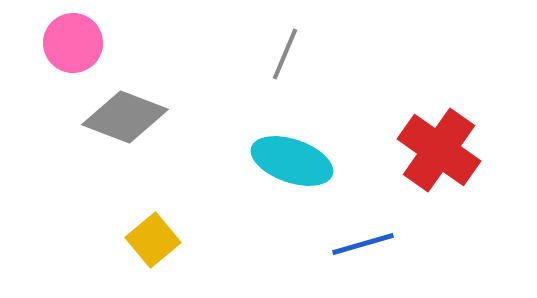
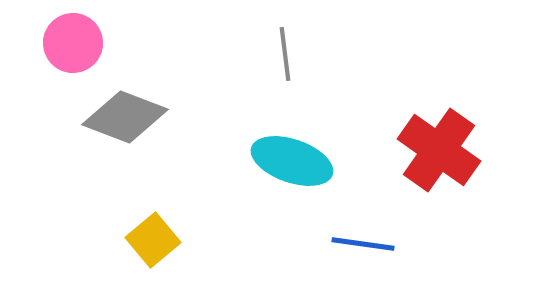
gray line: rotated 30 degrees counterclockwise
blue line: rotated 24 degrees clockwise
